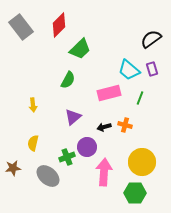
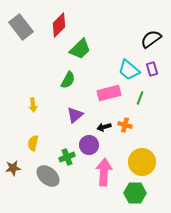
purple triangle: moved 2 px right, 2 px up
purple circle: moved 2 px right, 2 px up
